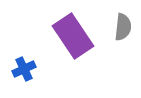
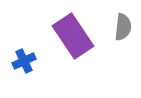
blue cross: moved 8 px up
